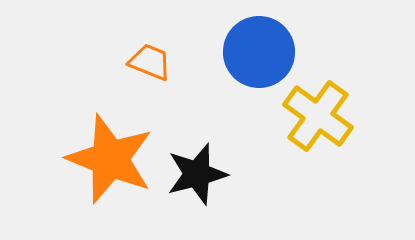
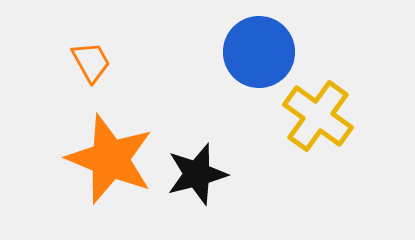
orange trapezoid: moved 59 px left; rotated 39 degrees clockwise
